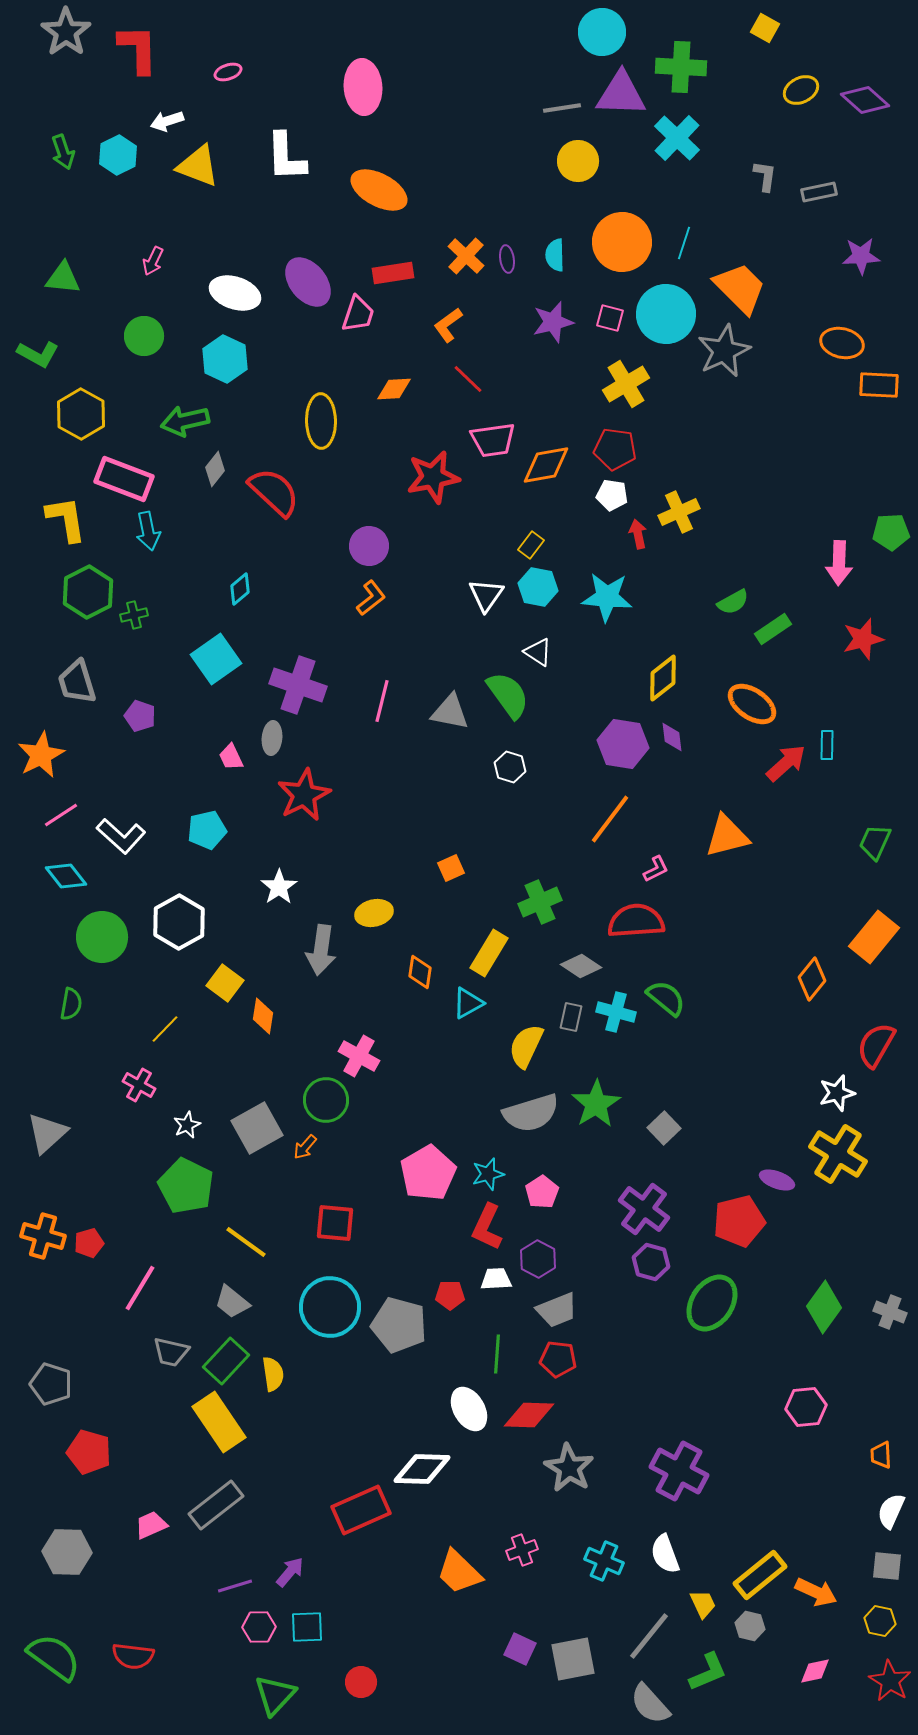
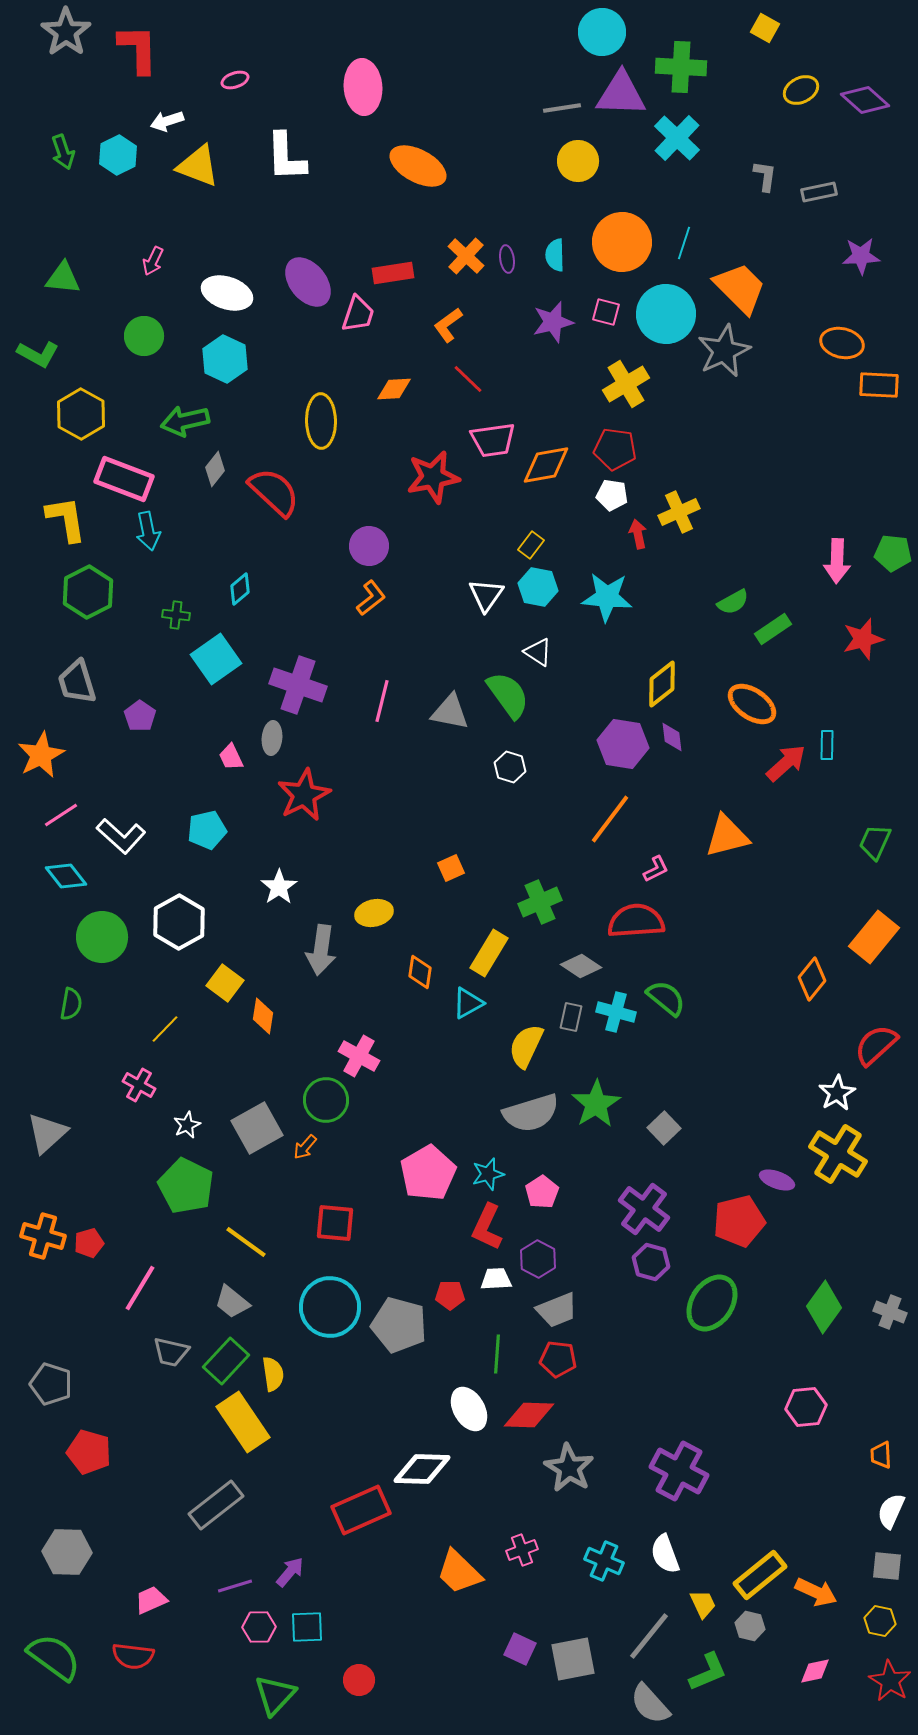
pink ellipse at (228, 72): moved 7 px right, 8 px down
orange ellipse at (379, 190): moved 39 px right, 24 px up
white ellipse at (235, 293): moved 8 px left
pink square at (610, 318): moved 4 px left, 6 px up
green pentagon at (891, 532): moved 2 px right, 21 px down; rotated 9 degrees clockwise
pink arrow at (839, 563): moved 2 px left, 2 px up
green cross at (134, 615): moved 42 px right; rotated 20 degrees clockwise
yellow diamond at (663, 678): moved 1 px left, 6 px down
purple pentagon at (140, 716): rotated 16 degrees clockwise
red semicircle at (876, 1045): rotated 18 degrees clockwise
white star at (837, 1093): rotated 15 degrees counterclockwise
yellow rectangle at (219, 1422): moved 24 px right
pink trapezoid at (151, 1525): moved 75 px down
red circle at (361, 1682): moved 2 px left, 2 px up
